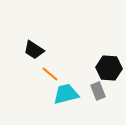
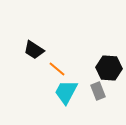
orange line: moved 7 px right, 5 px up
cyan trapezoid: moved 2 px up; rotated 48 degrees counterclockwise
